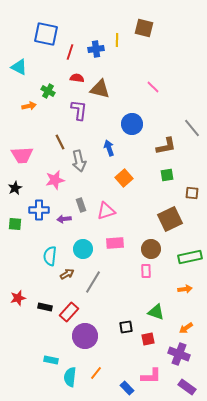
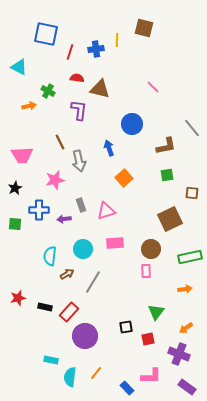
green triangle at (156, 312): rotated 48 degrees clockwise
